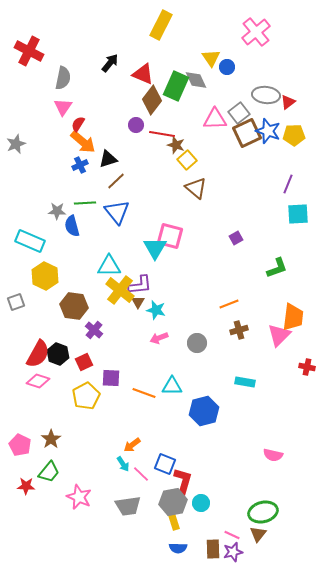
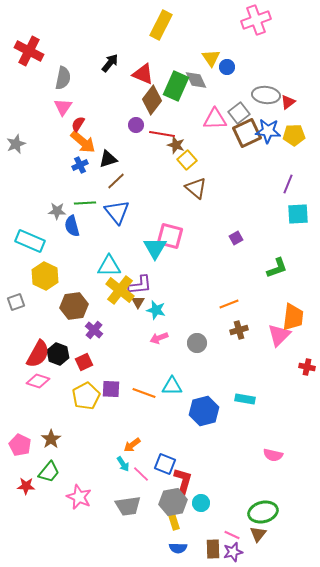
pink cross at (256, 32): moved 12 px up; rotated 20 degrees clockwise
blue star at (268, 131): rotated 15 degrees counterclockwise
brown hexagon at (74, 306): rotated 16 degrees counterclockwise
purple square at (111, 378): moved 11 px down
cyan rectangle at (245, 382): moved 17 px down
